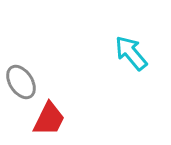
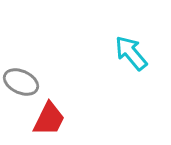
gray ellipse: rotated 32 degrees counterclockwise
